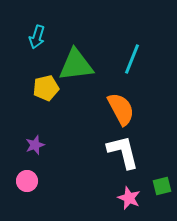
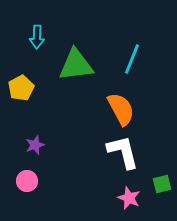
cyan arrow: rotated 15 degrees counterclockwise
yellow pentagon: moved 25 px left; rotated 15 degrees counterclockwise
green square: moved 2 px up
